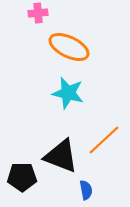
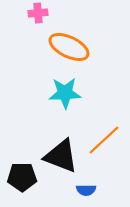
cyan star: moved 3 px left; rotated 16 degrees counterclockwise
blue semicircle: rotated 102 degrees clockwise
